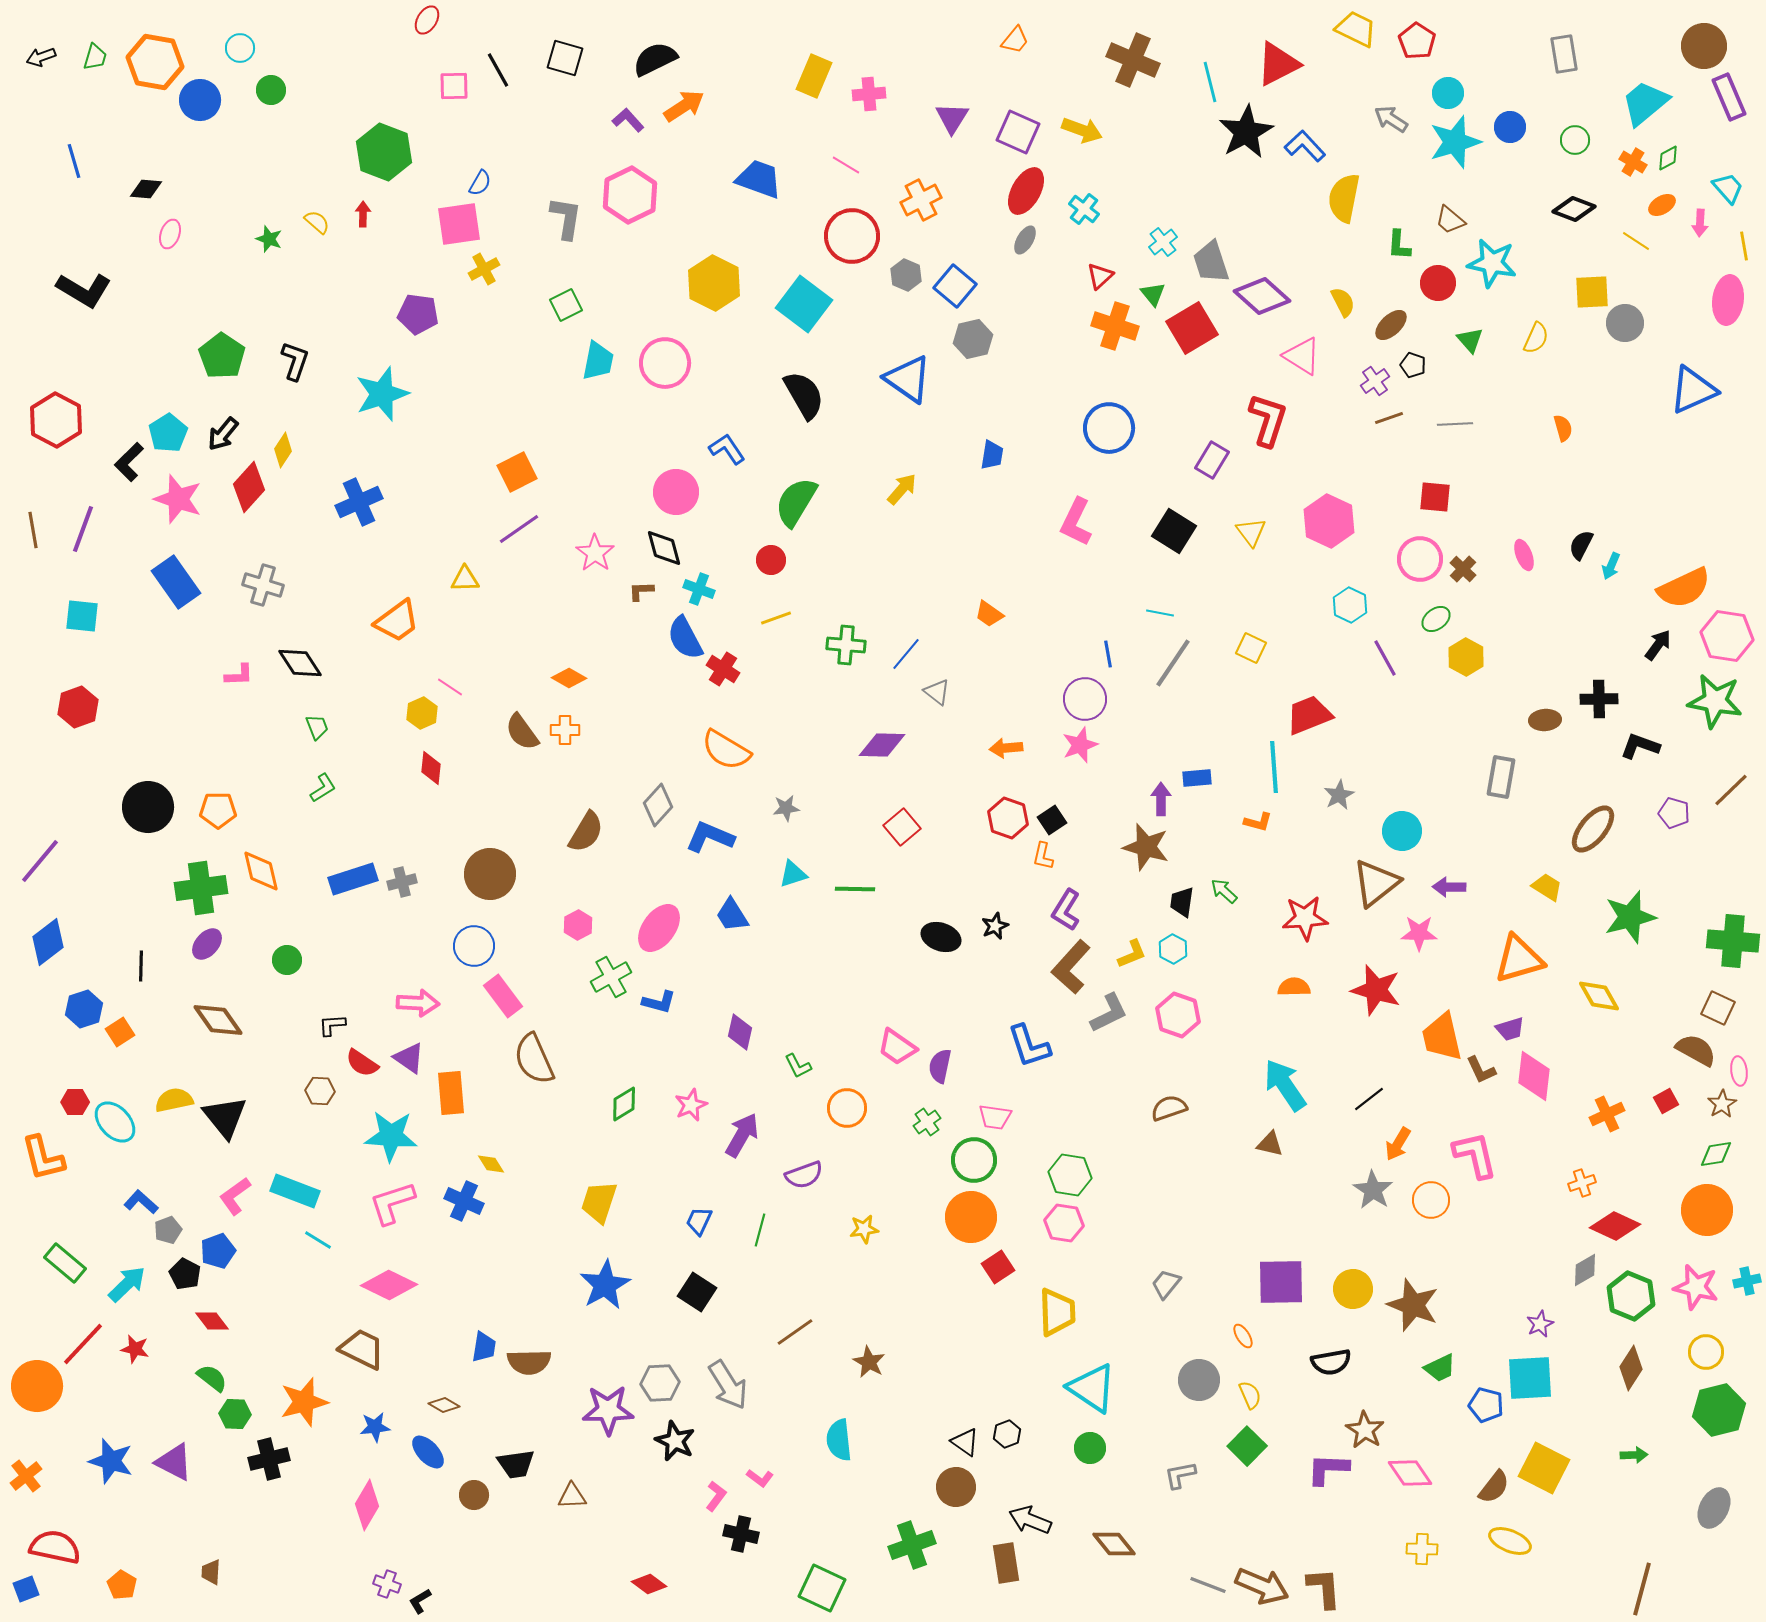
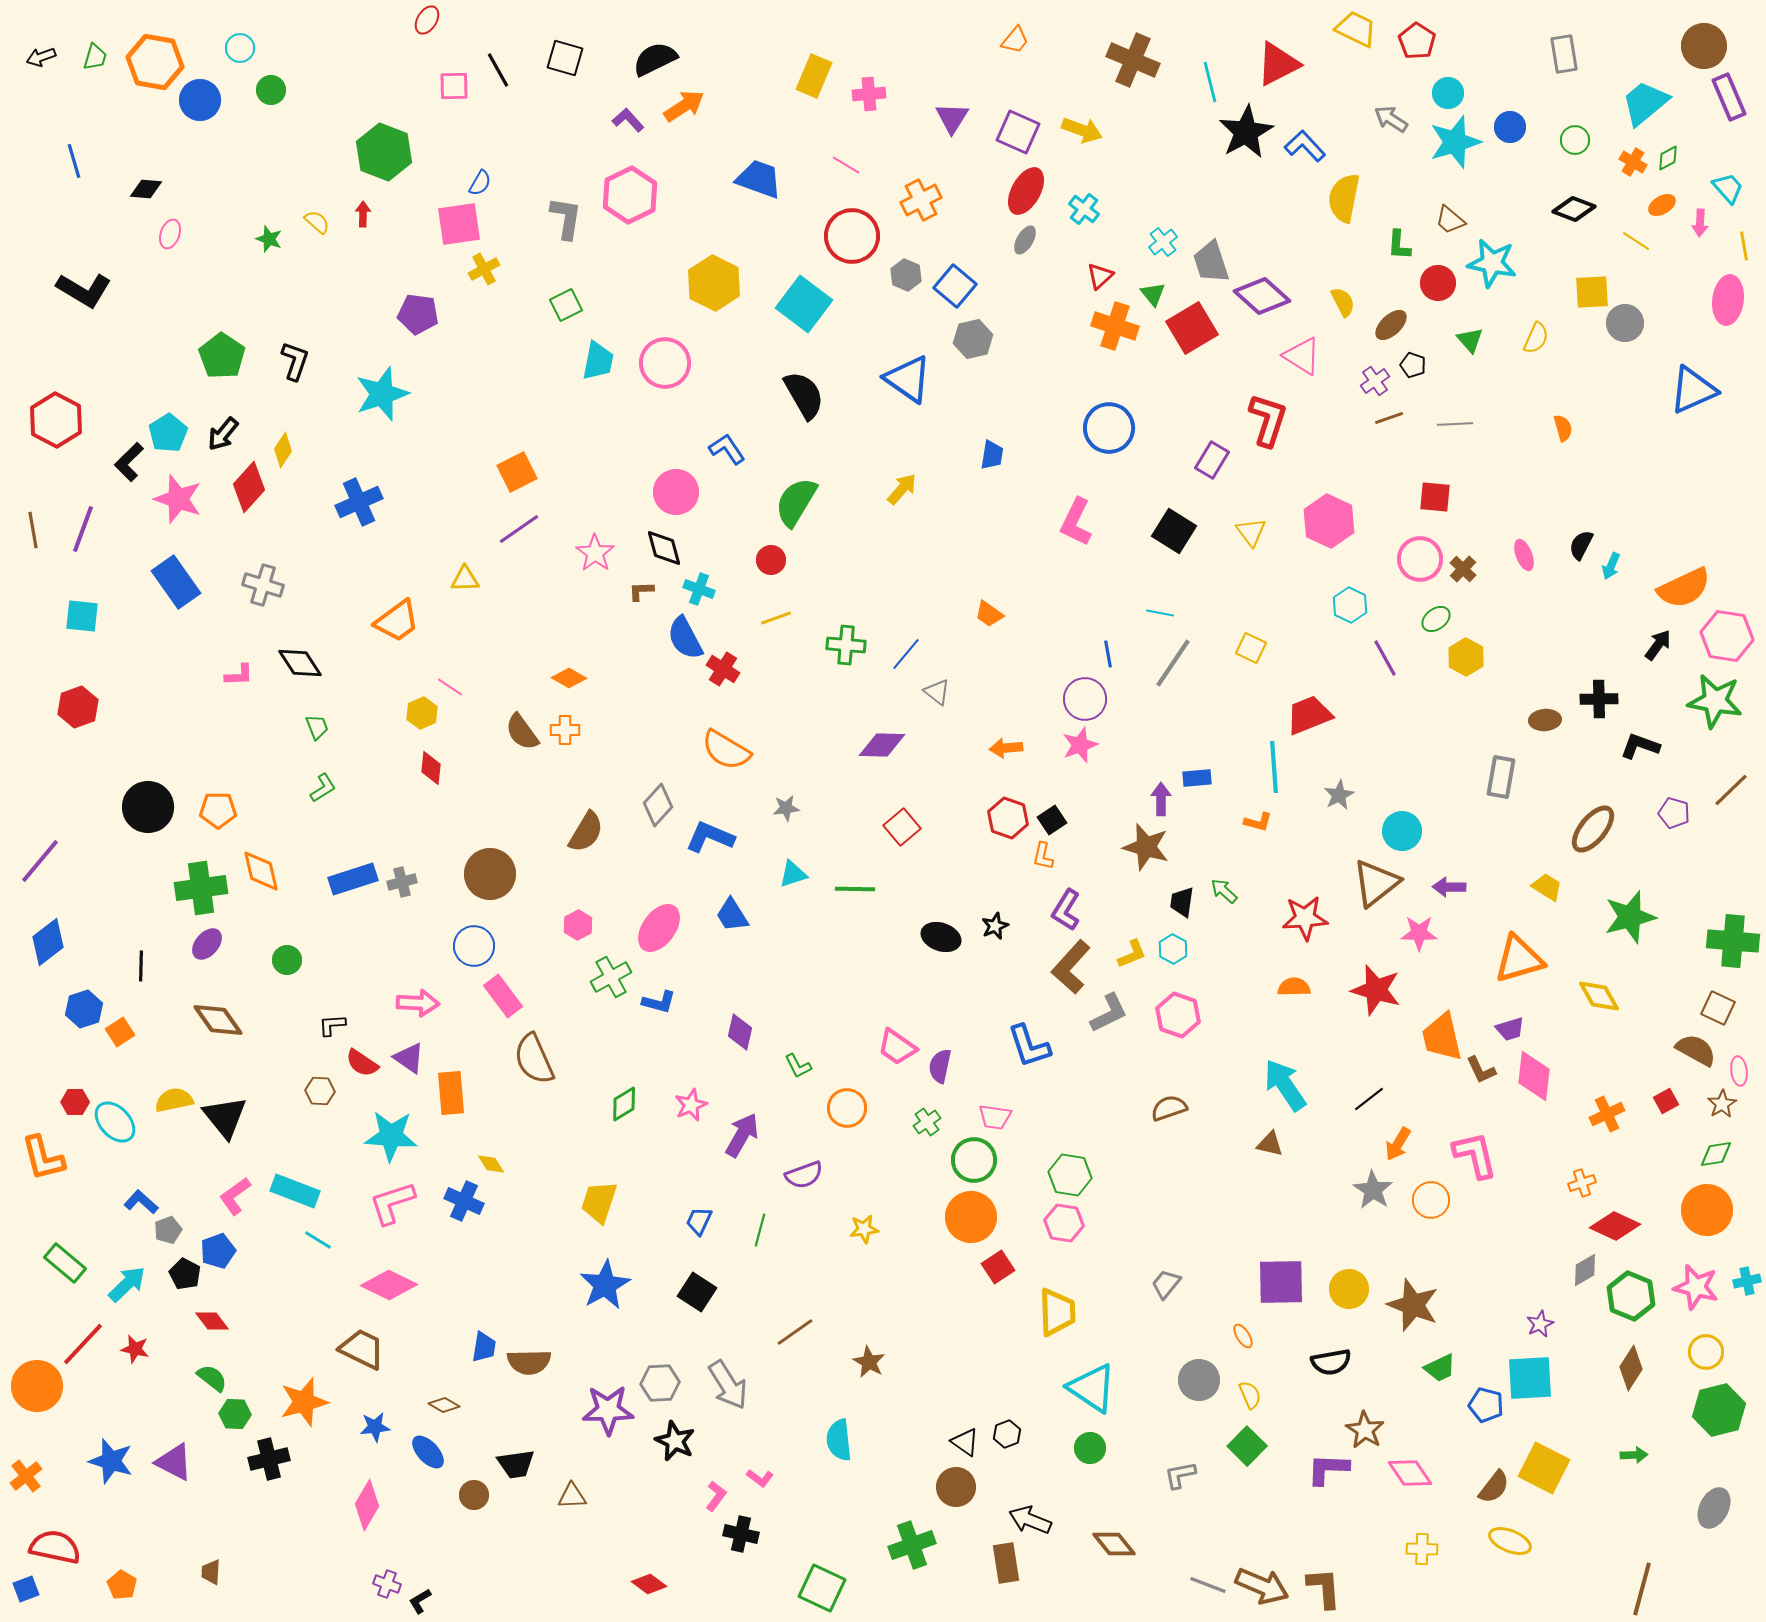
yellow circle at (1353, 1289): moved 4 px left
